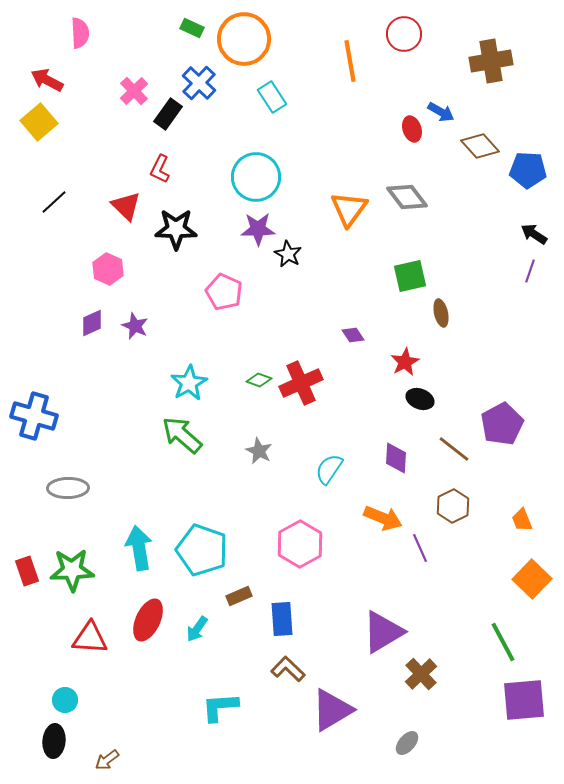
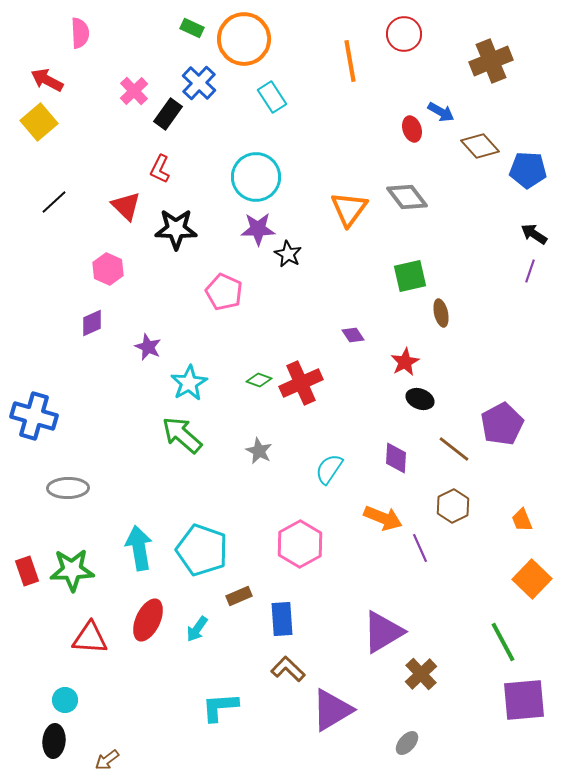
brown cross at (491, 61): rotated 12 degrees counterclockwise
purple star at (135, 326): moved 13 px right, 21 px down
